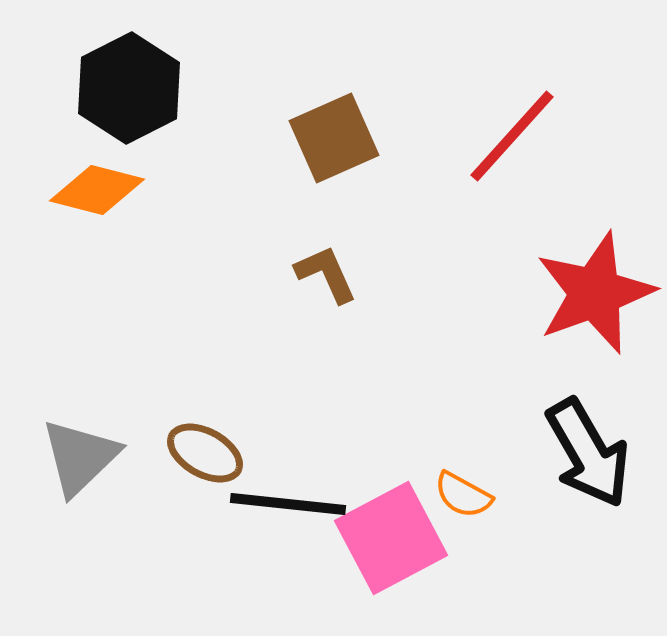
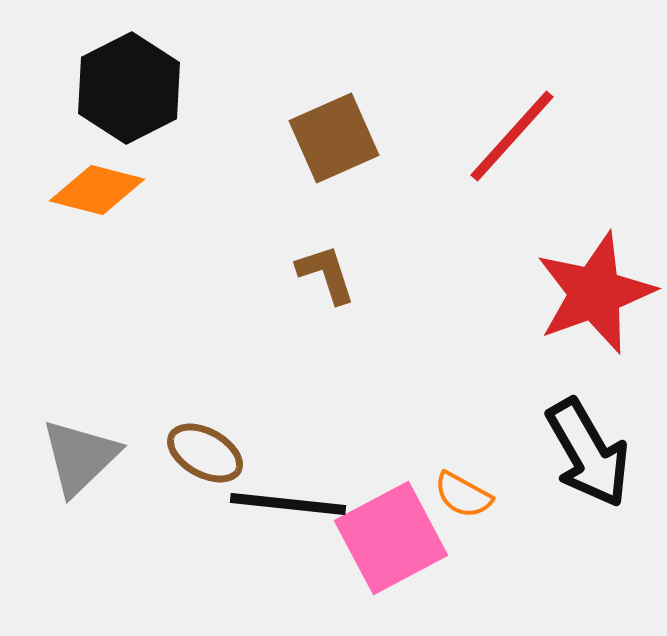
brown L-shape: rotated 6 degrees clockwise
